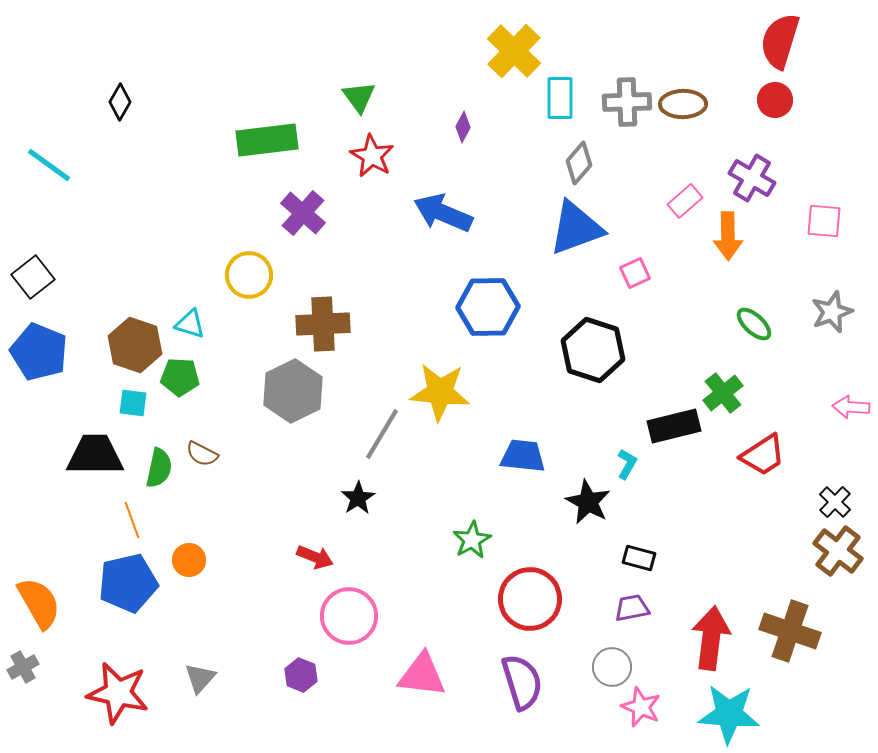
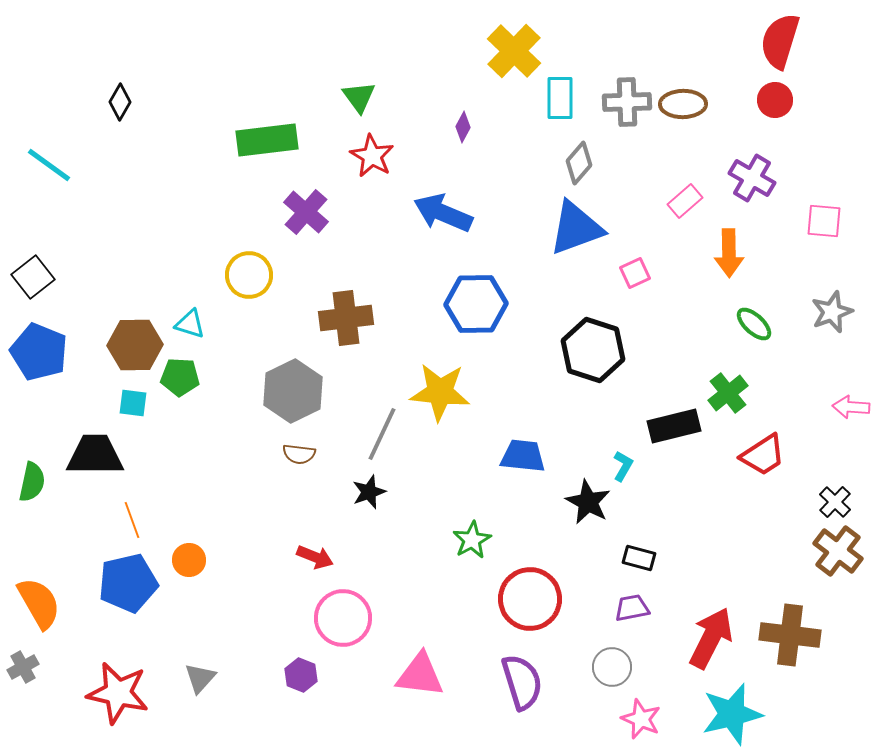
purple cross at (303, 213): moved 3 px right, 1 px up
orange arrow at (728, 236): moved 1 px right, 17 px down
blue hexagon at (488, 307): moved 12 px left, 3 px up
brown cross at (323, 324): moved 23 px right, 6 px up; rotated 4 degrees counterclockwise
brown hexagon at (135, 345): rotated 20 degrees counterclockwise
green cross at (723, 393): moved 5 px right
gray line at (382, 434): rotated 6 degrees counterclockwise
brown semicircle at (202, 454): moved 97 px right; rotated 20 degrees counterclockwise
cyan L-shape at (627, 464): moved 4 px left, 2 px down
green semicircle at (159, 468): moved 127 px left, 14 px down
black star at (358, 498): moved 11 px right, 6 px up; rotated 12 degrees clockwise
pink circle at (349, 616): moved 6 px left, 2 px down
brown cross at (790, 631): moved 4 px down; rotated 12 degrees counterclockwise
red arrow at (711, 638): rotated 20 degrees clockwise
pink triangle at (422, 675): moved 2 px left
pink star at (641, 707): moved 12 px down
cyan star at (729, 714): moved 3 px right; rotated 18 degrees counterclockwise
